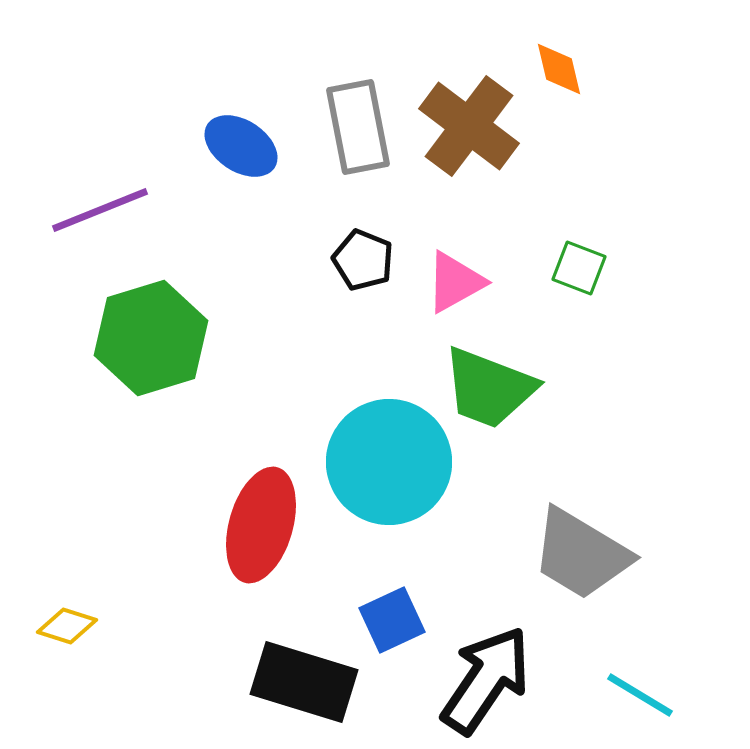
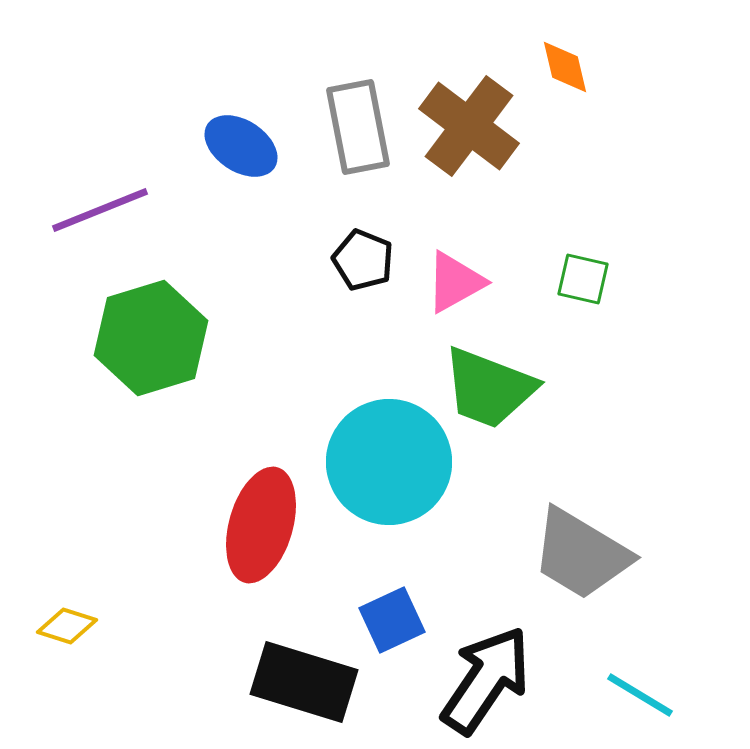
orange diamond: moved 6 px right, 2 px up
green square: moved 4 px right, 11 px down; rotated 8 degrees counterclockwise
